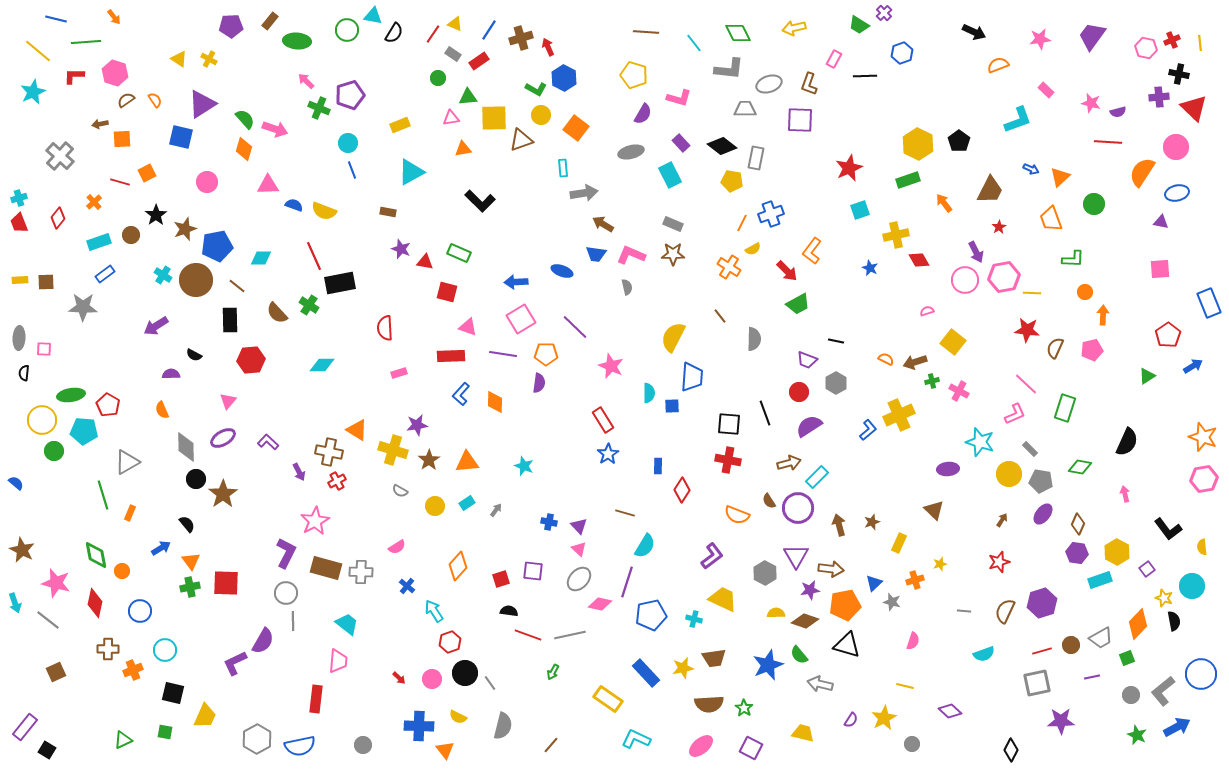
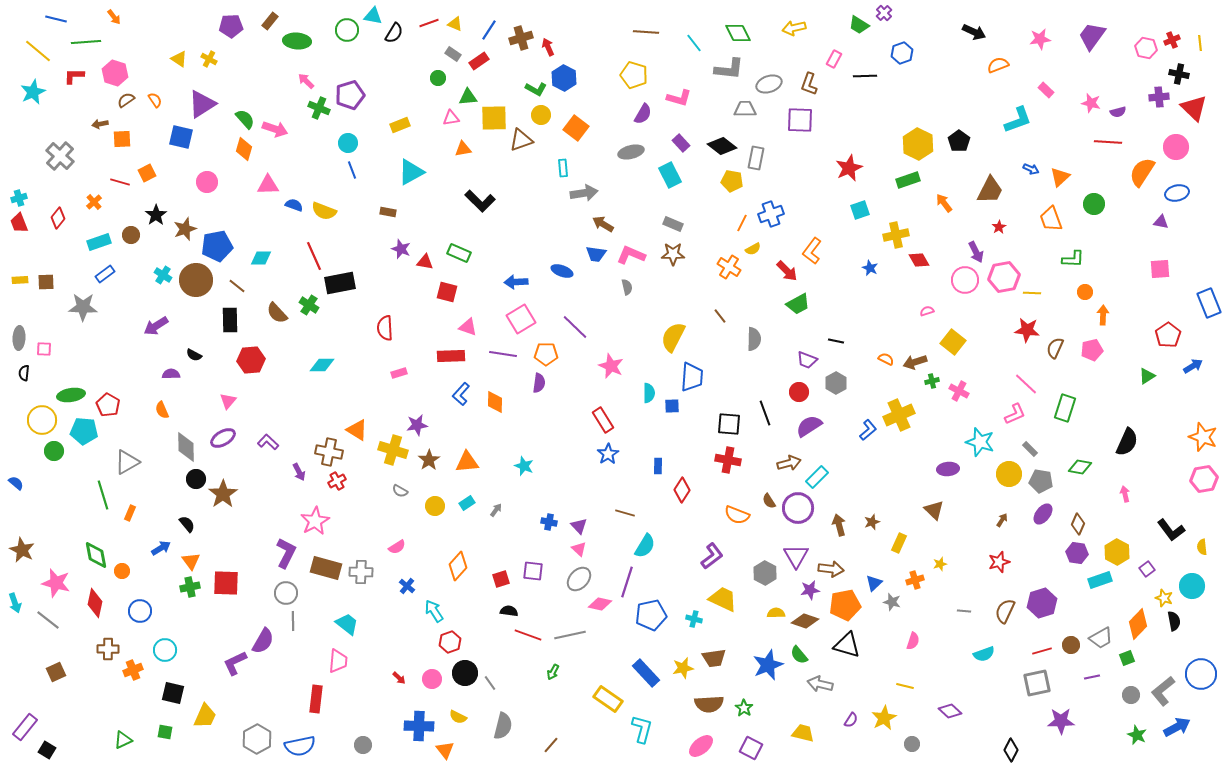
red line at (433, 34): moved 4 px left, 11 px up; rotated 36 degrees clockwise
black L-shape at (1168, 529): moved 3 px right, 1 px down
cyan L-shape at (636, 739): moved 6 px right, 10 px up; rotated 80 degrees clockwise
